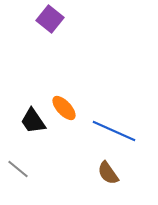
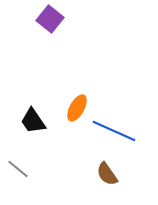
orange ellipse: moved 13 px right; rotated 72 degrees clockwise
brown semicircle: moved 1 px left, 1 px down
